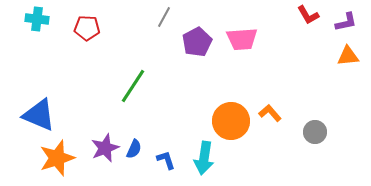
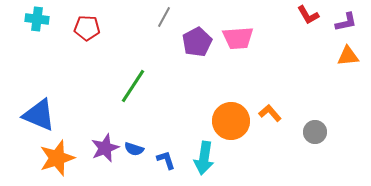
pink trapezoid: moved 4 px left, 1 px up
blue semicircle: rotated 84 degrees clockwise
